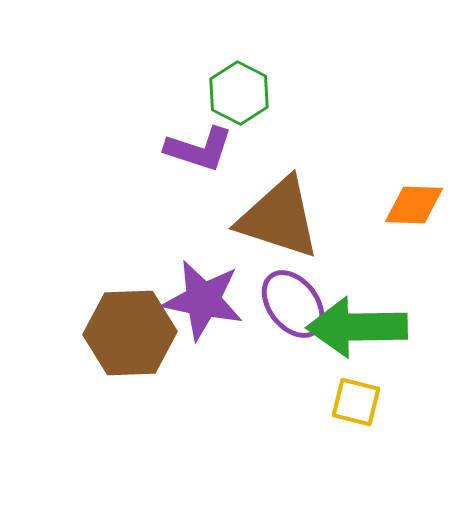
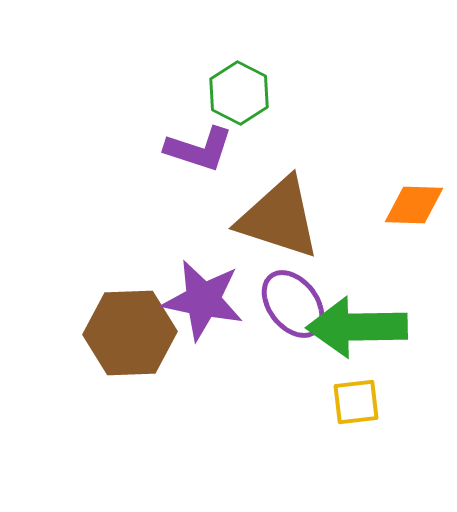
yellow square: rotated 21 degrees counterclockwise
